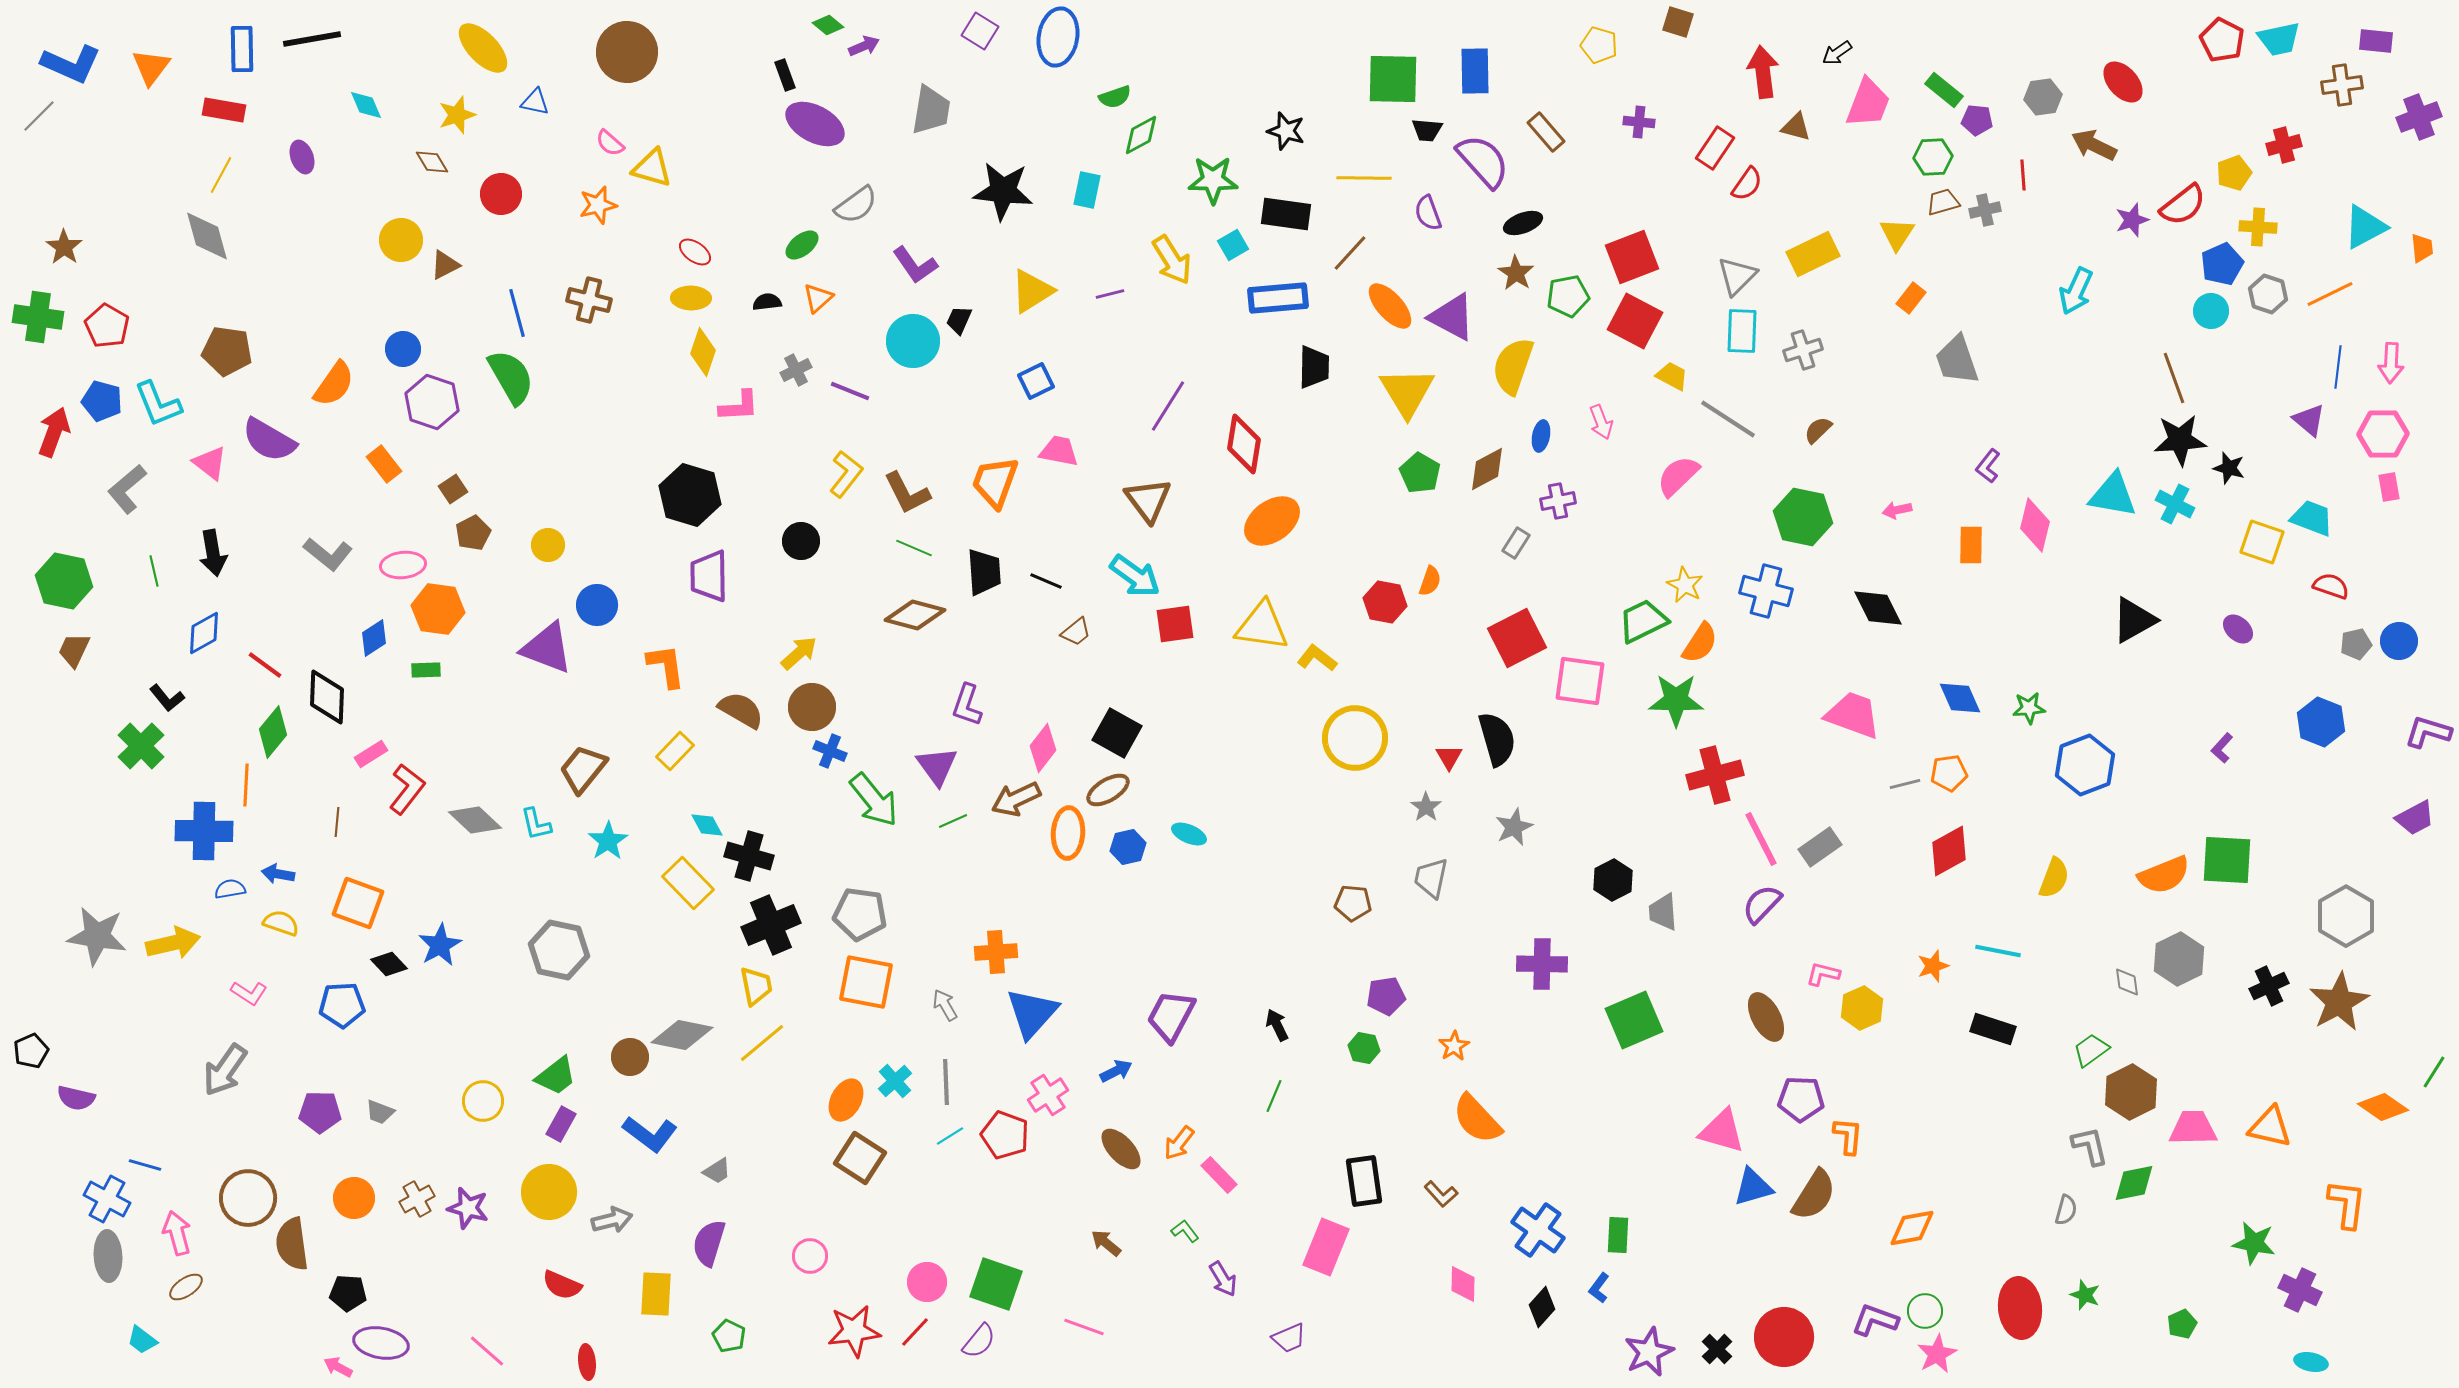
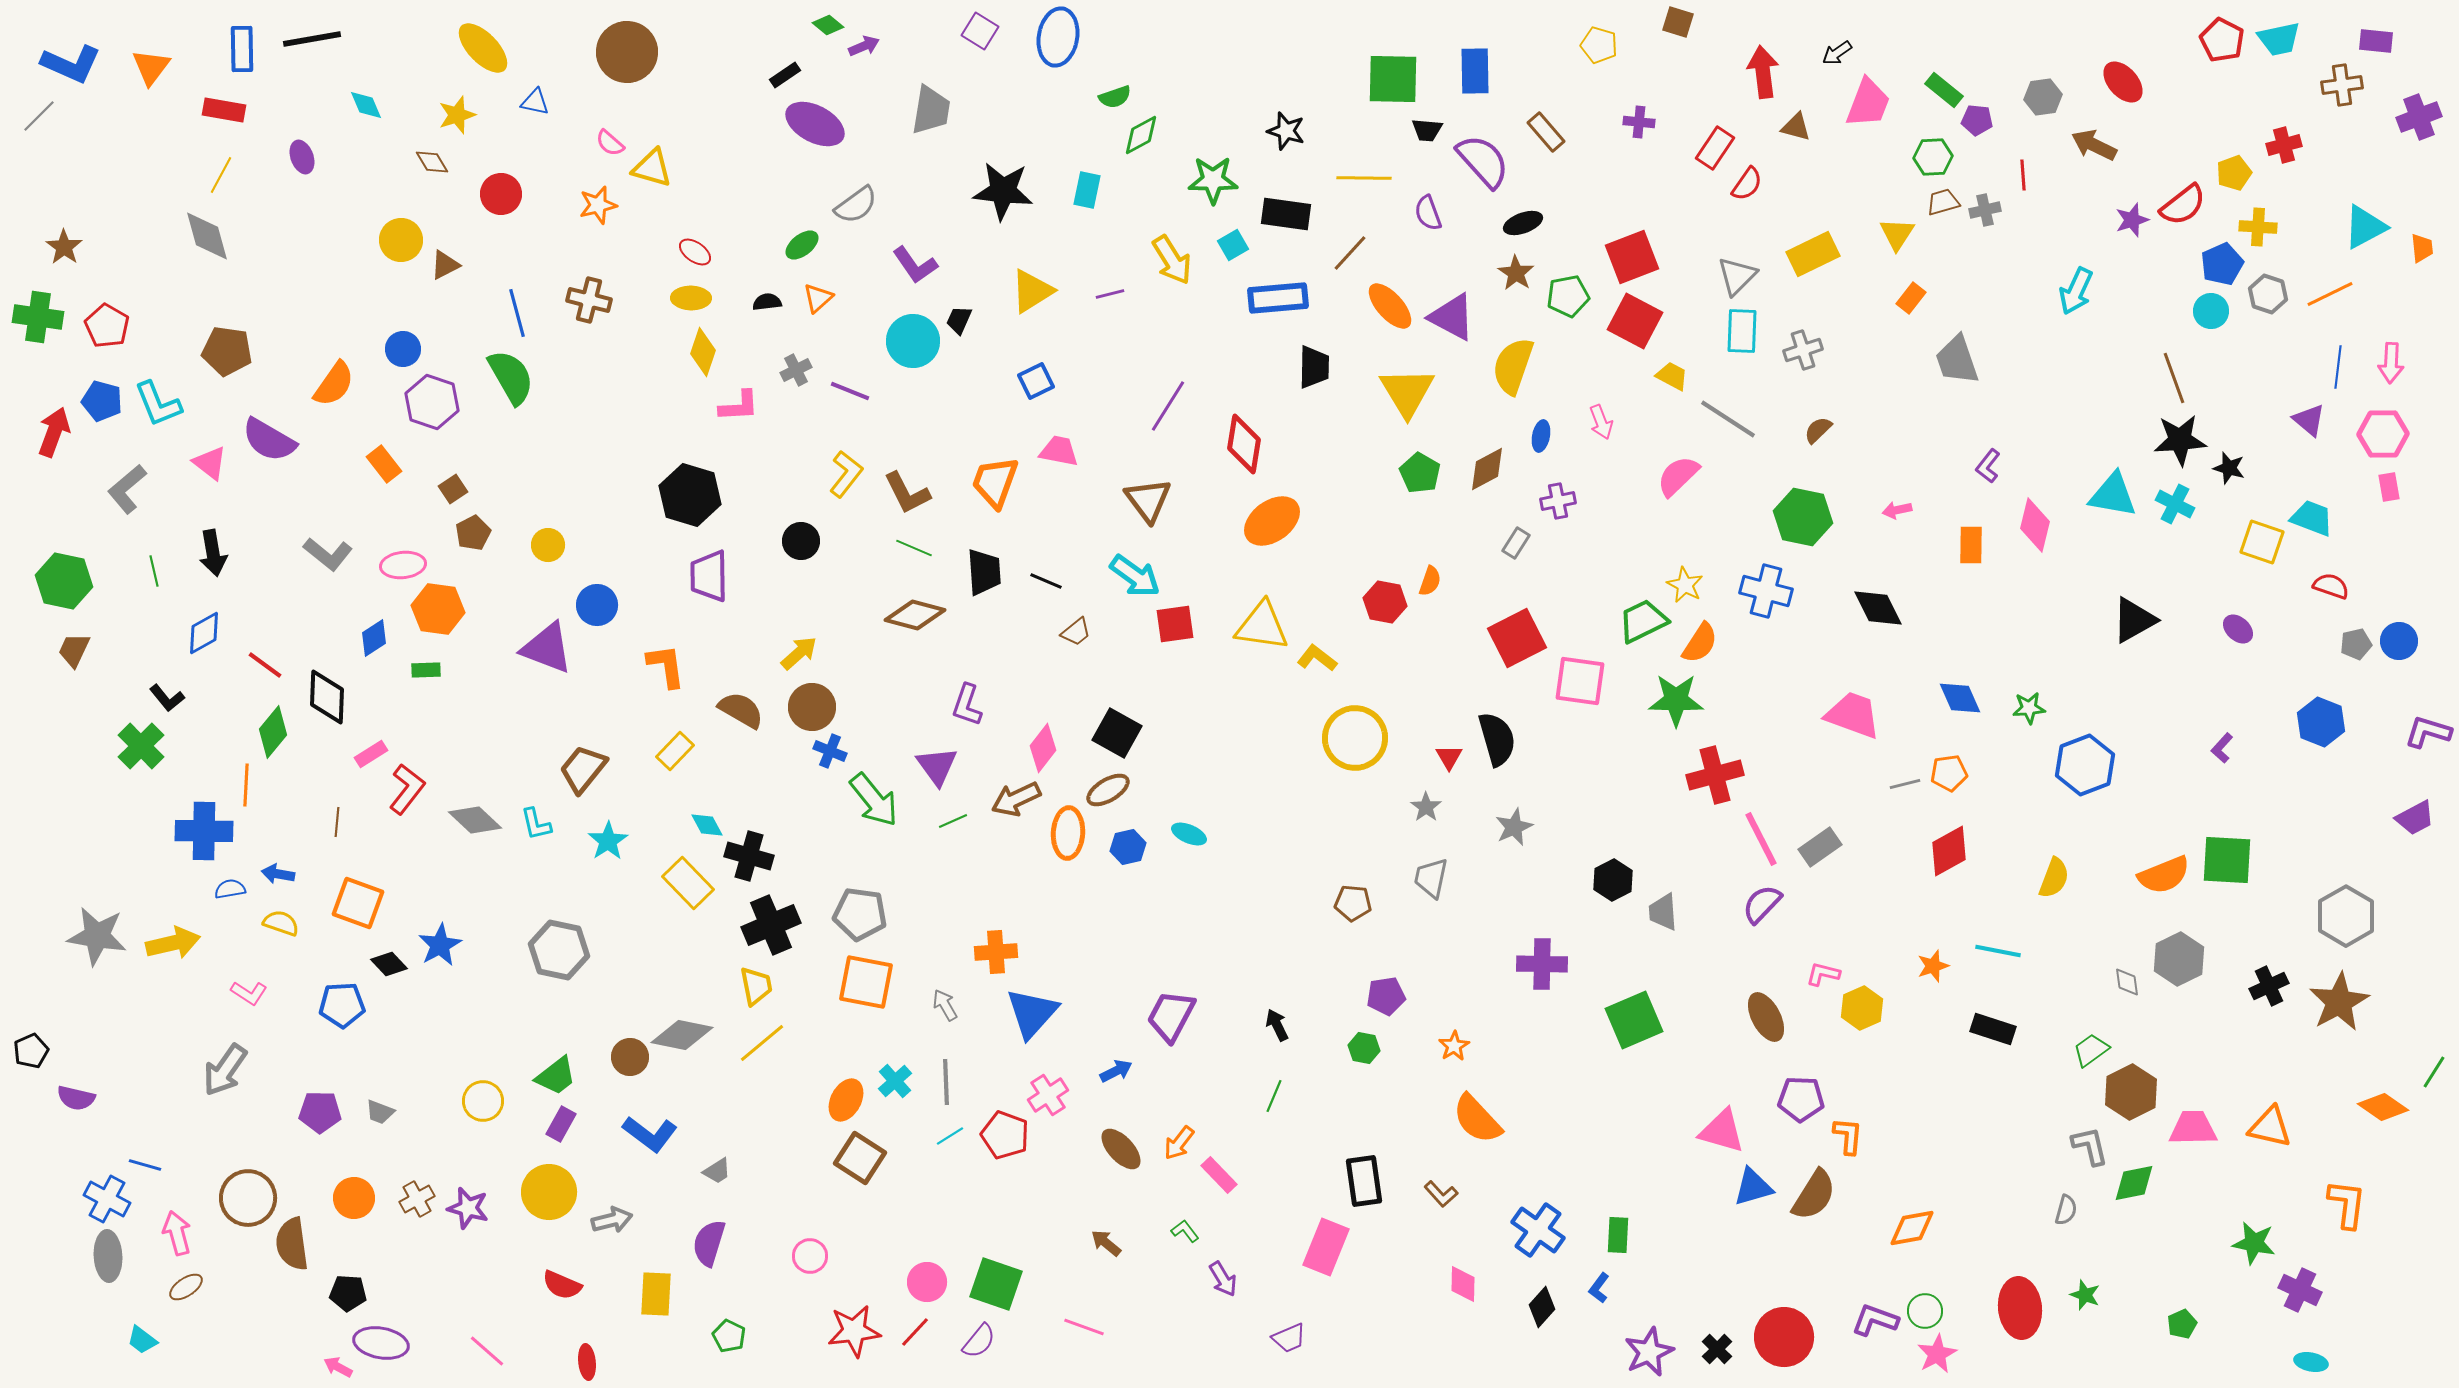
black rectangle at (785, 75): rotated 76 degrees clockwise
